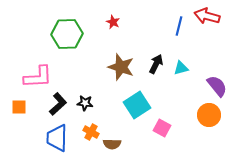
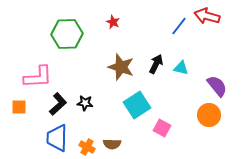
blue line: rotated 24 degrees clockwise
cyan triangle: rotated 28 degrees clockwise
orange cross: moved 4 px left, 15 px down
